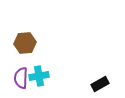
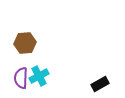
cyan cross: rotated 18 degrees counterclockwise
